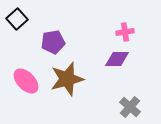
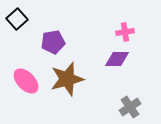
gray cross: rotated 15 degrees clockwise
